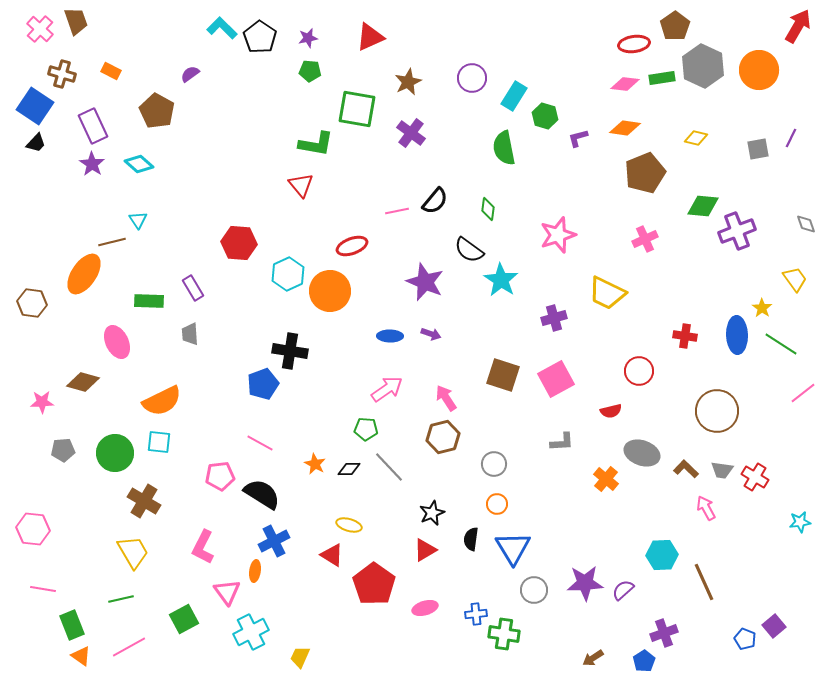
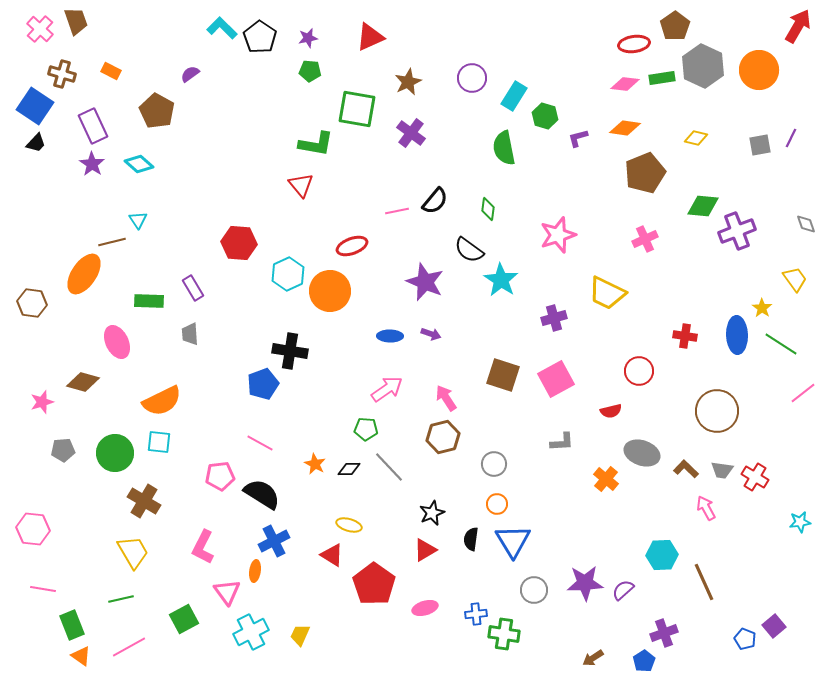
gray square at (758, 149): moved 2 px right, 4 px up
pink star at (42, 402): rotated 15 degrees counterclockwise
blue triangle at (513, 548): moved 7 px up
yellow trapezoid at (300, 657): moved 22 px up
